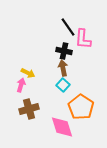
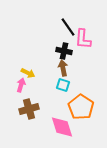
cyan square: rotated 24 degrees counterclockwise
